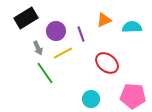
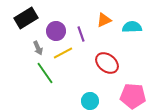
cyan circle: moved 1 px left, 2 px down
